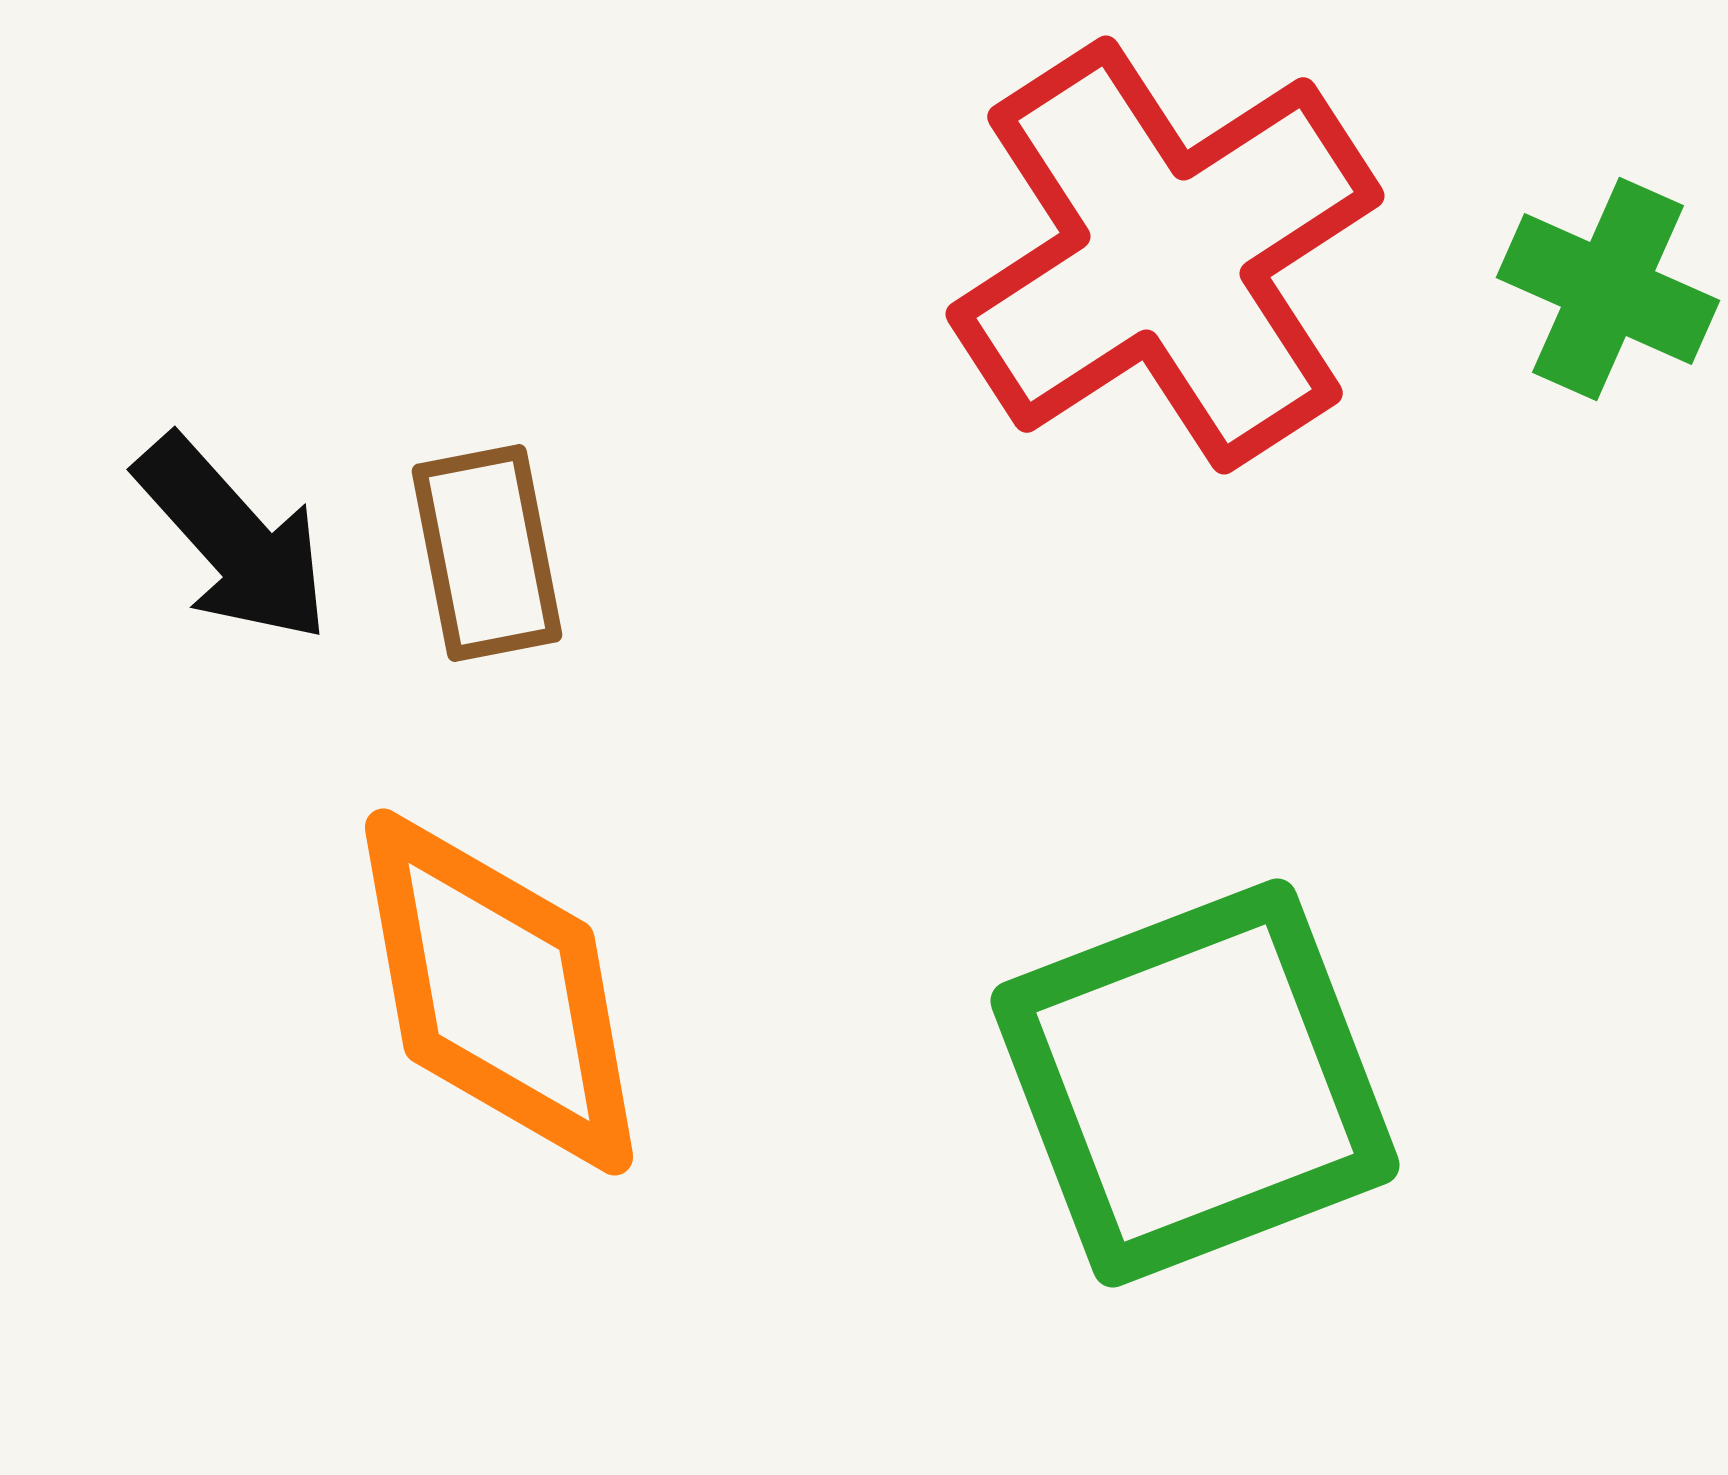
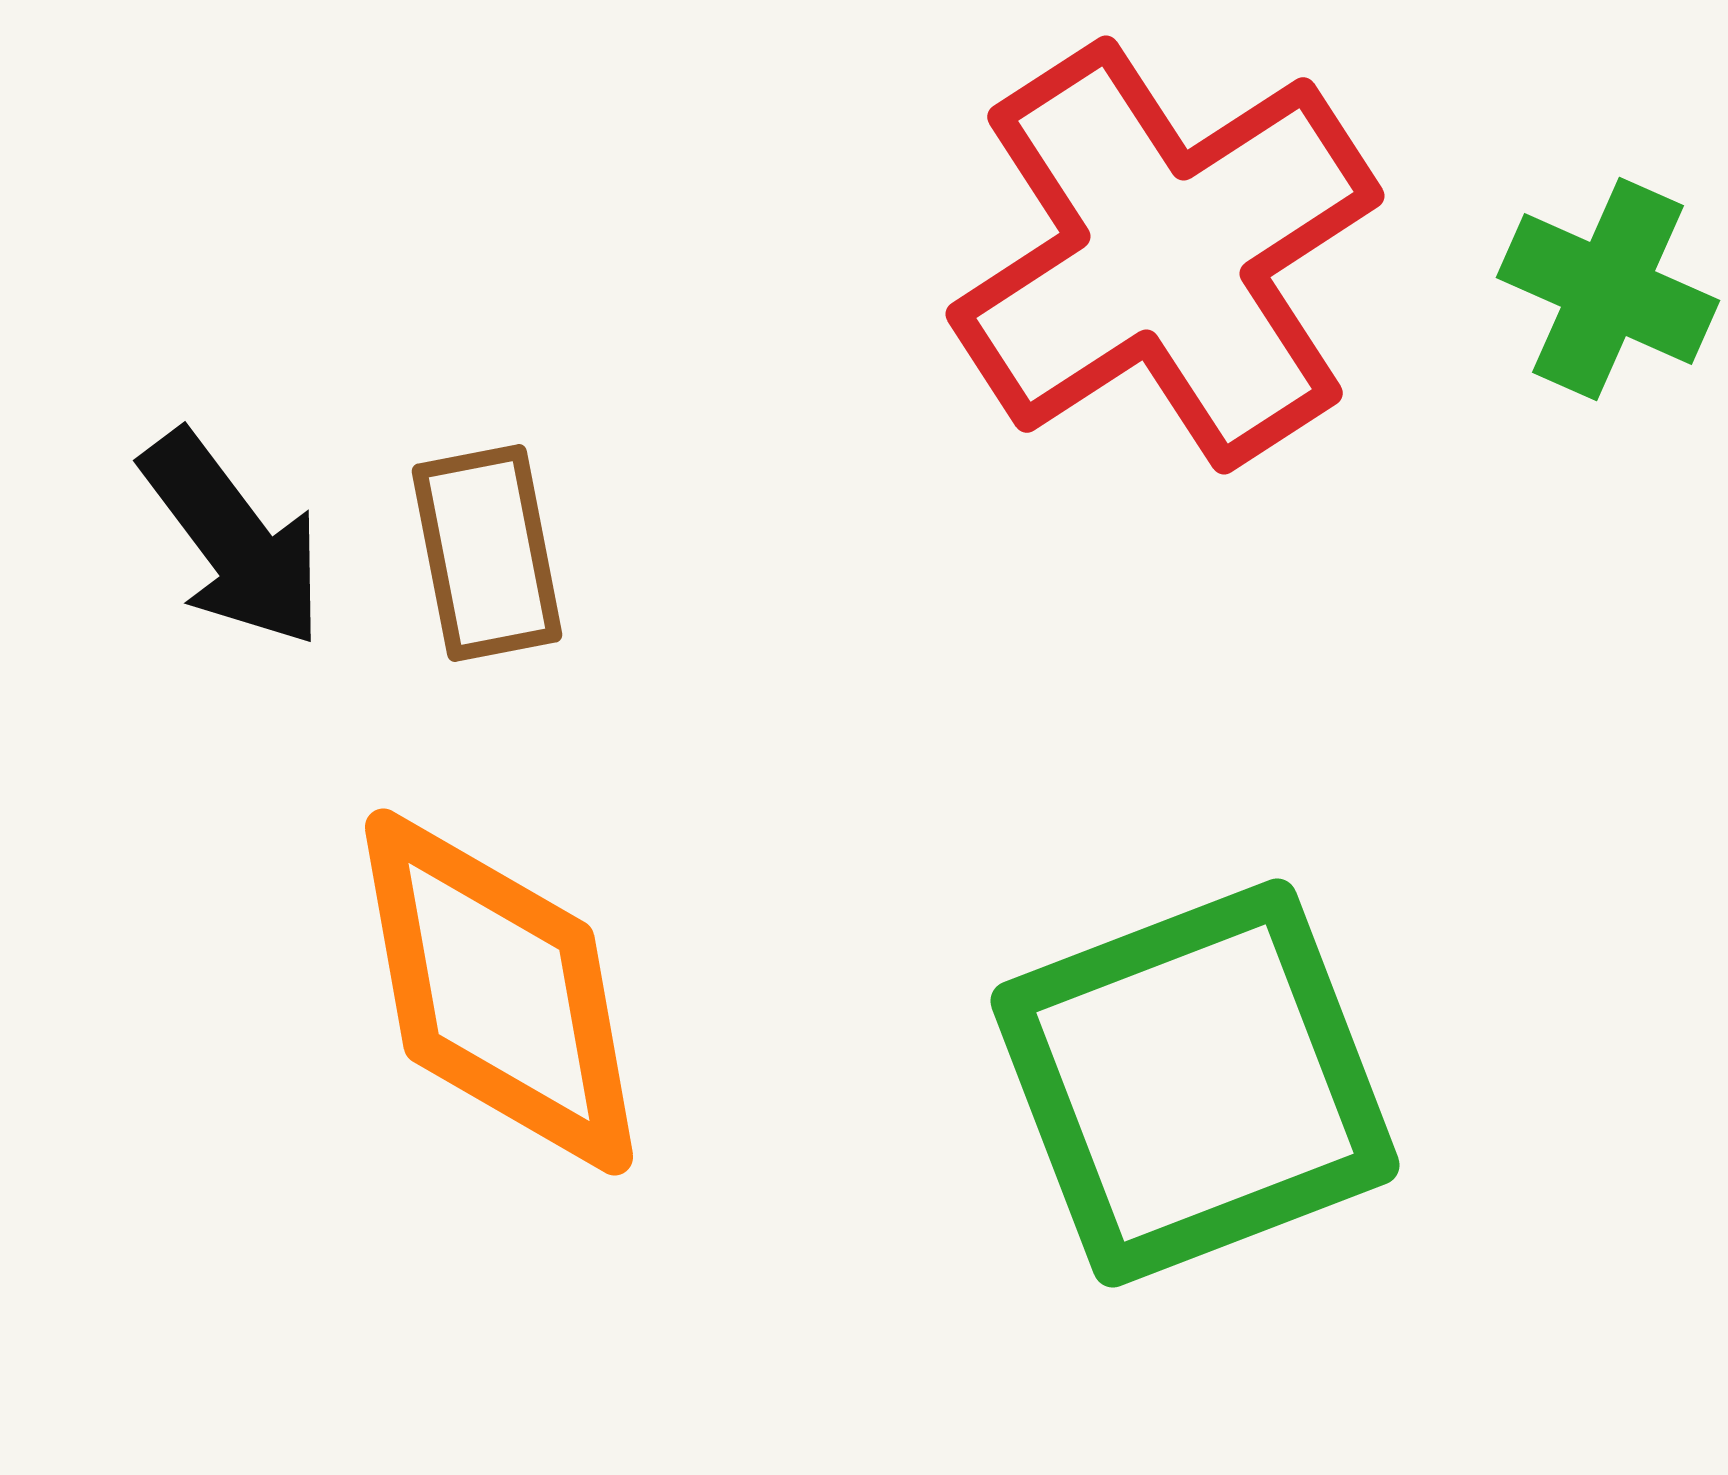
black arrow: rotated 5 degrees clockwise
